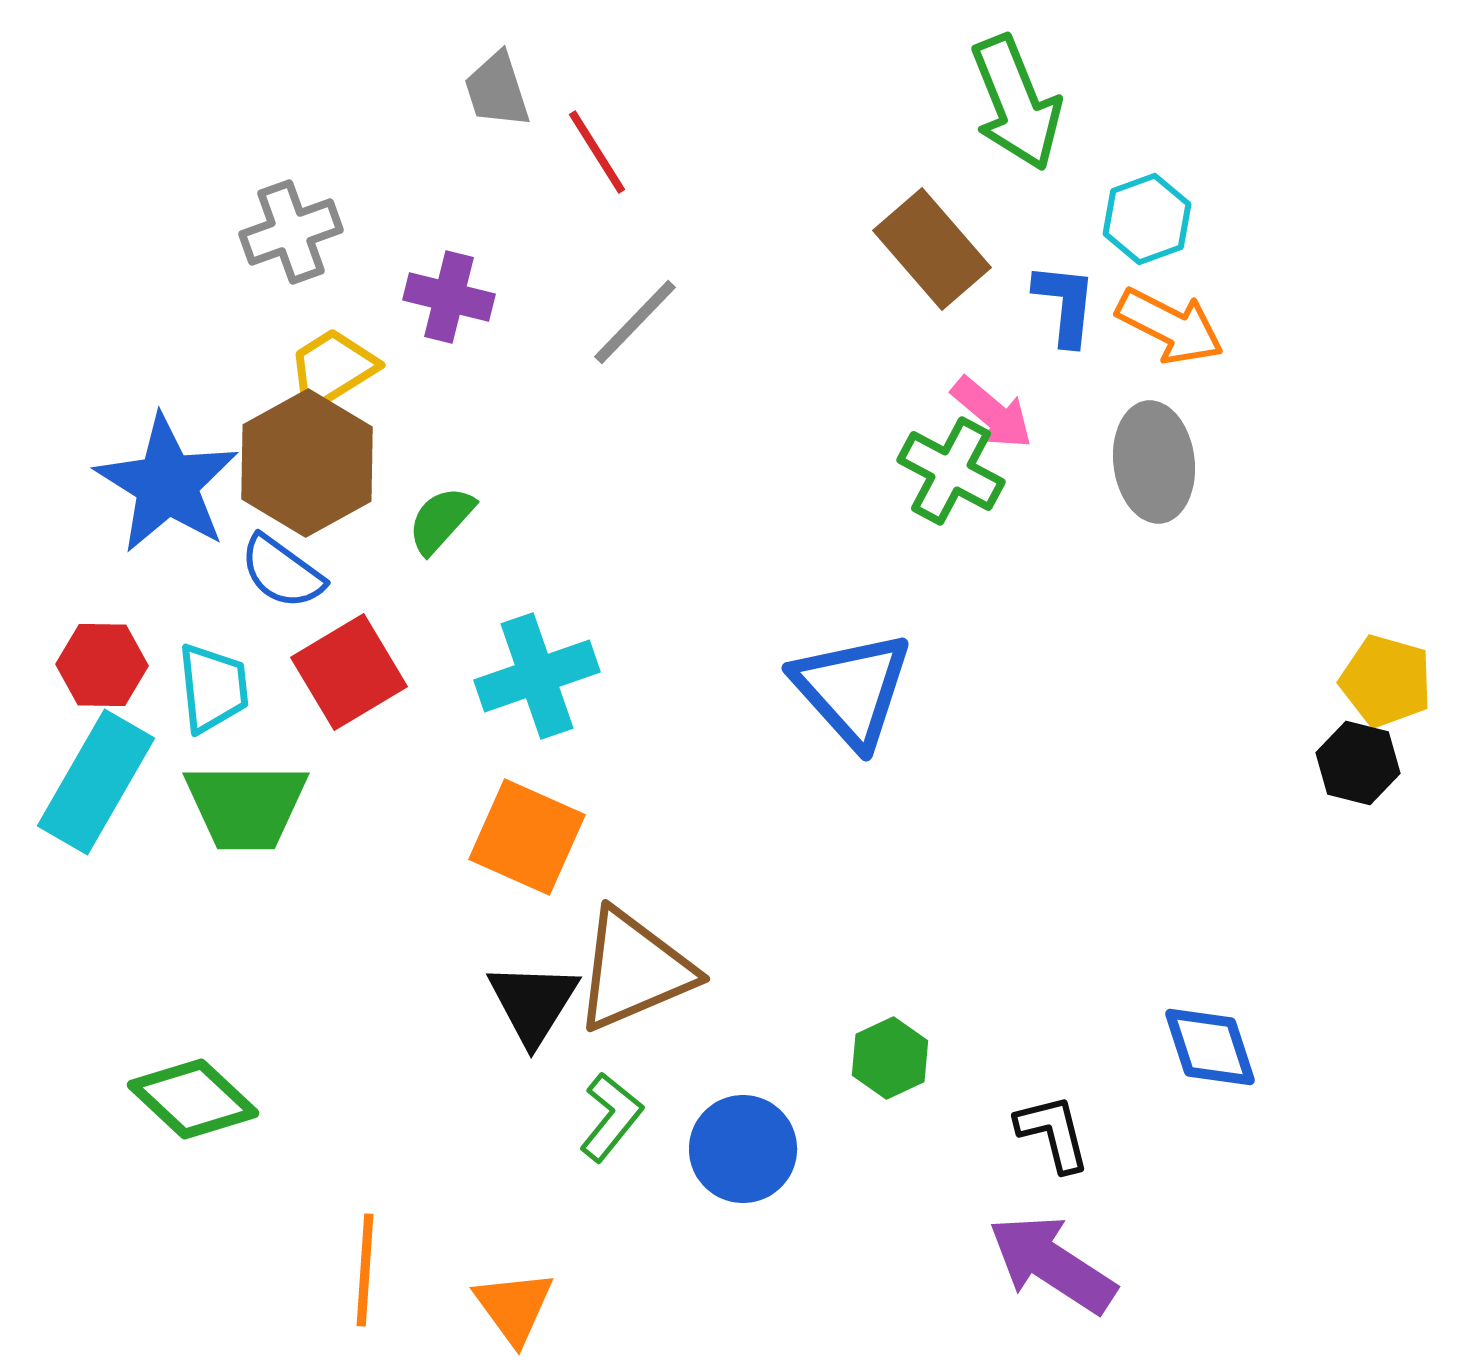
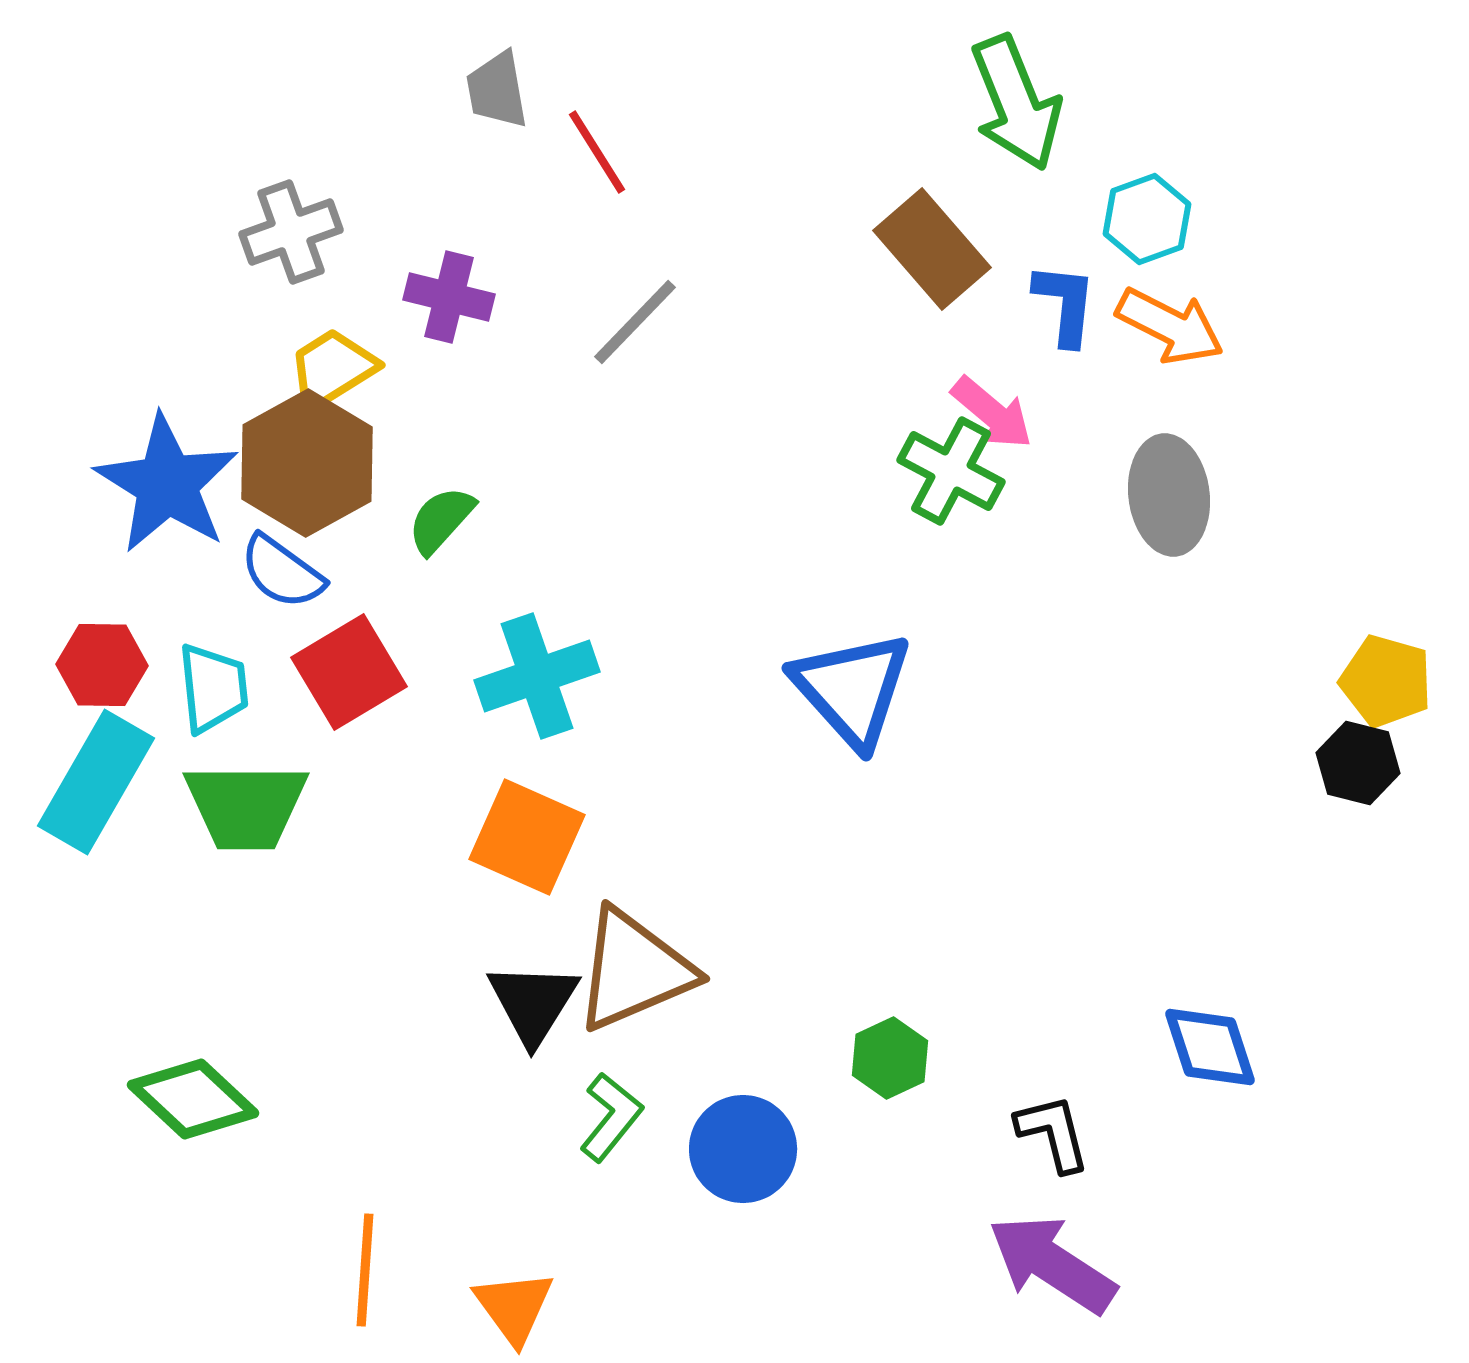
gray trapezoid: rotated 8 degrees clockwise
gray ellipse: moved 15 px right, 33 px down
